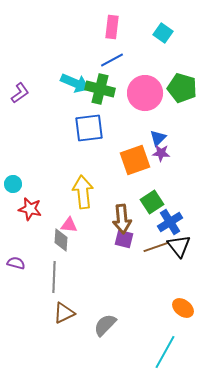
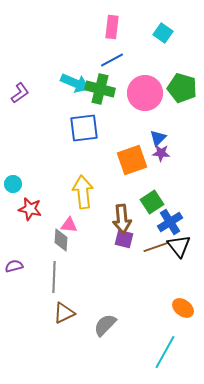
blue square: moved 5 px left
orange square: moved 3 px left
purple semicircle: moved 2 px left, 3 px down; rotated 30 degrees counterclockwise
